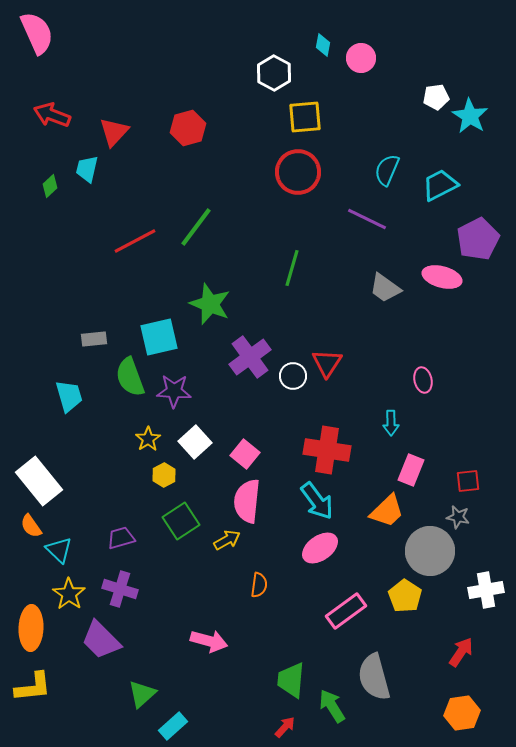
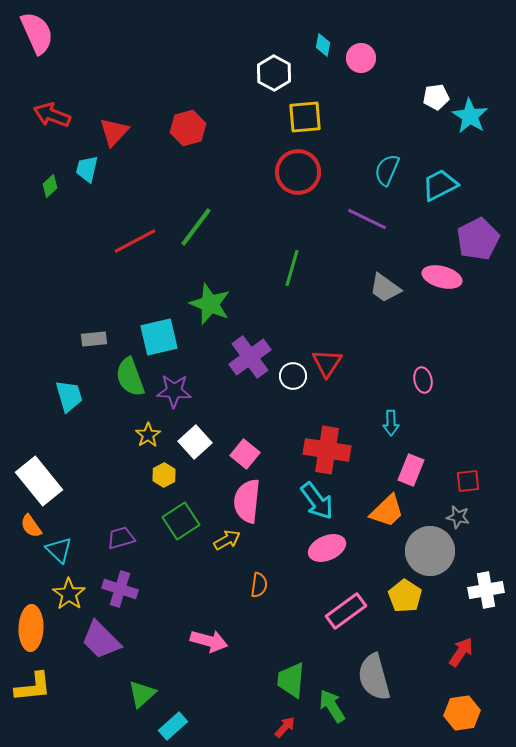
yellow star at (148, 439): moved 4 px up
pink ellipse at (320, 548): moved 7 px right; rotated 12 degrees clockwise
